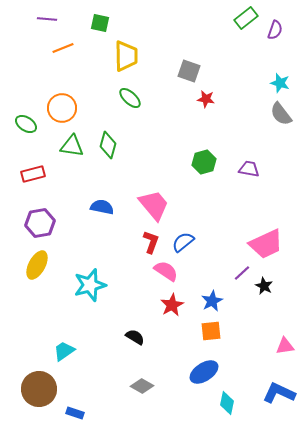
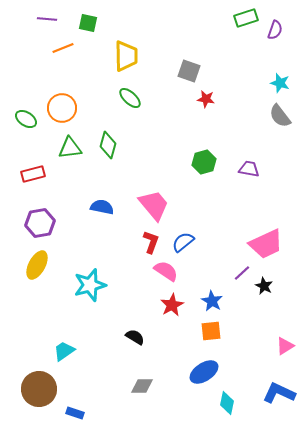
green rectangle at (246, 18): rotated 20 degrees clockwise
green square at (100, 23): moved 12 px left
gray semicircle at (281, 114): moved 1 px left, 2 px down
green ellipse at (26, 124): moved 5 px up
green triangle at (72, 146): moved 2 px left, 2 px down; rotated 15 degrees counterclockwise
blue star at (212, 301): rotated 15 degrees counterclockwise
pink triangle at (285, 346): rotated 24 degrees counterclockwise
gray diamond at (142, 386): rotated 30 degrees counterclockwise
